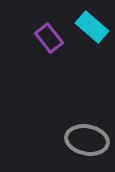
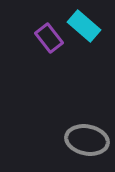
cyan rectangle: moved 8 px left, 1 px up
